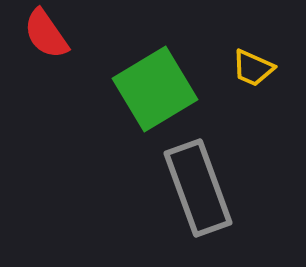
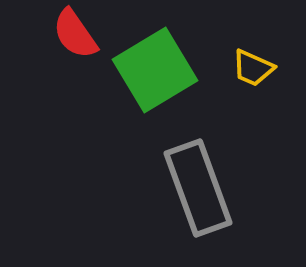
red semicircle: moved 29 px right
green square: moved 19 px up
